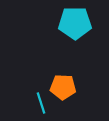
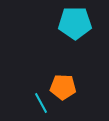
cyan line: rotated 10 degrees counterclockwise
